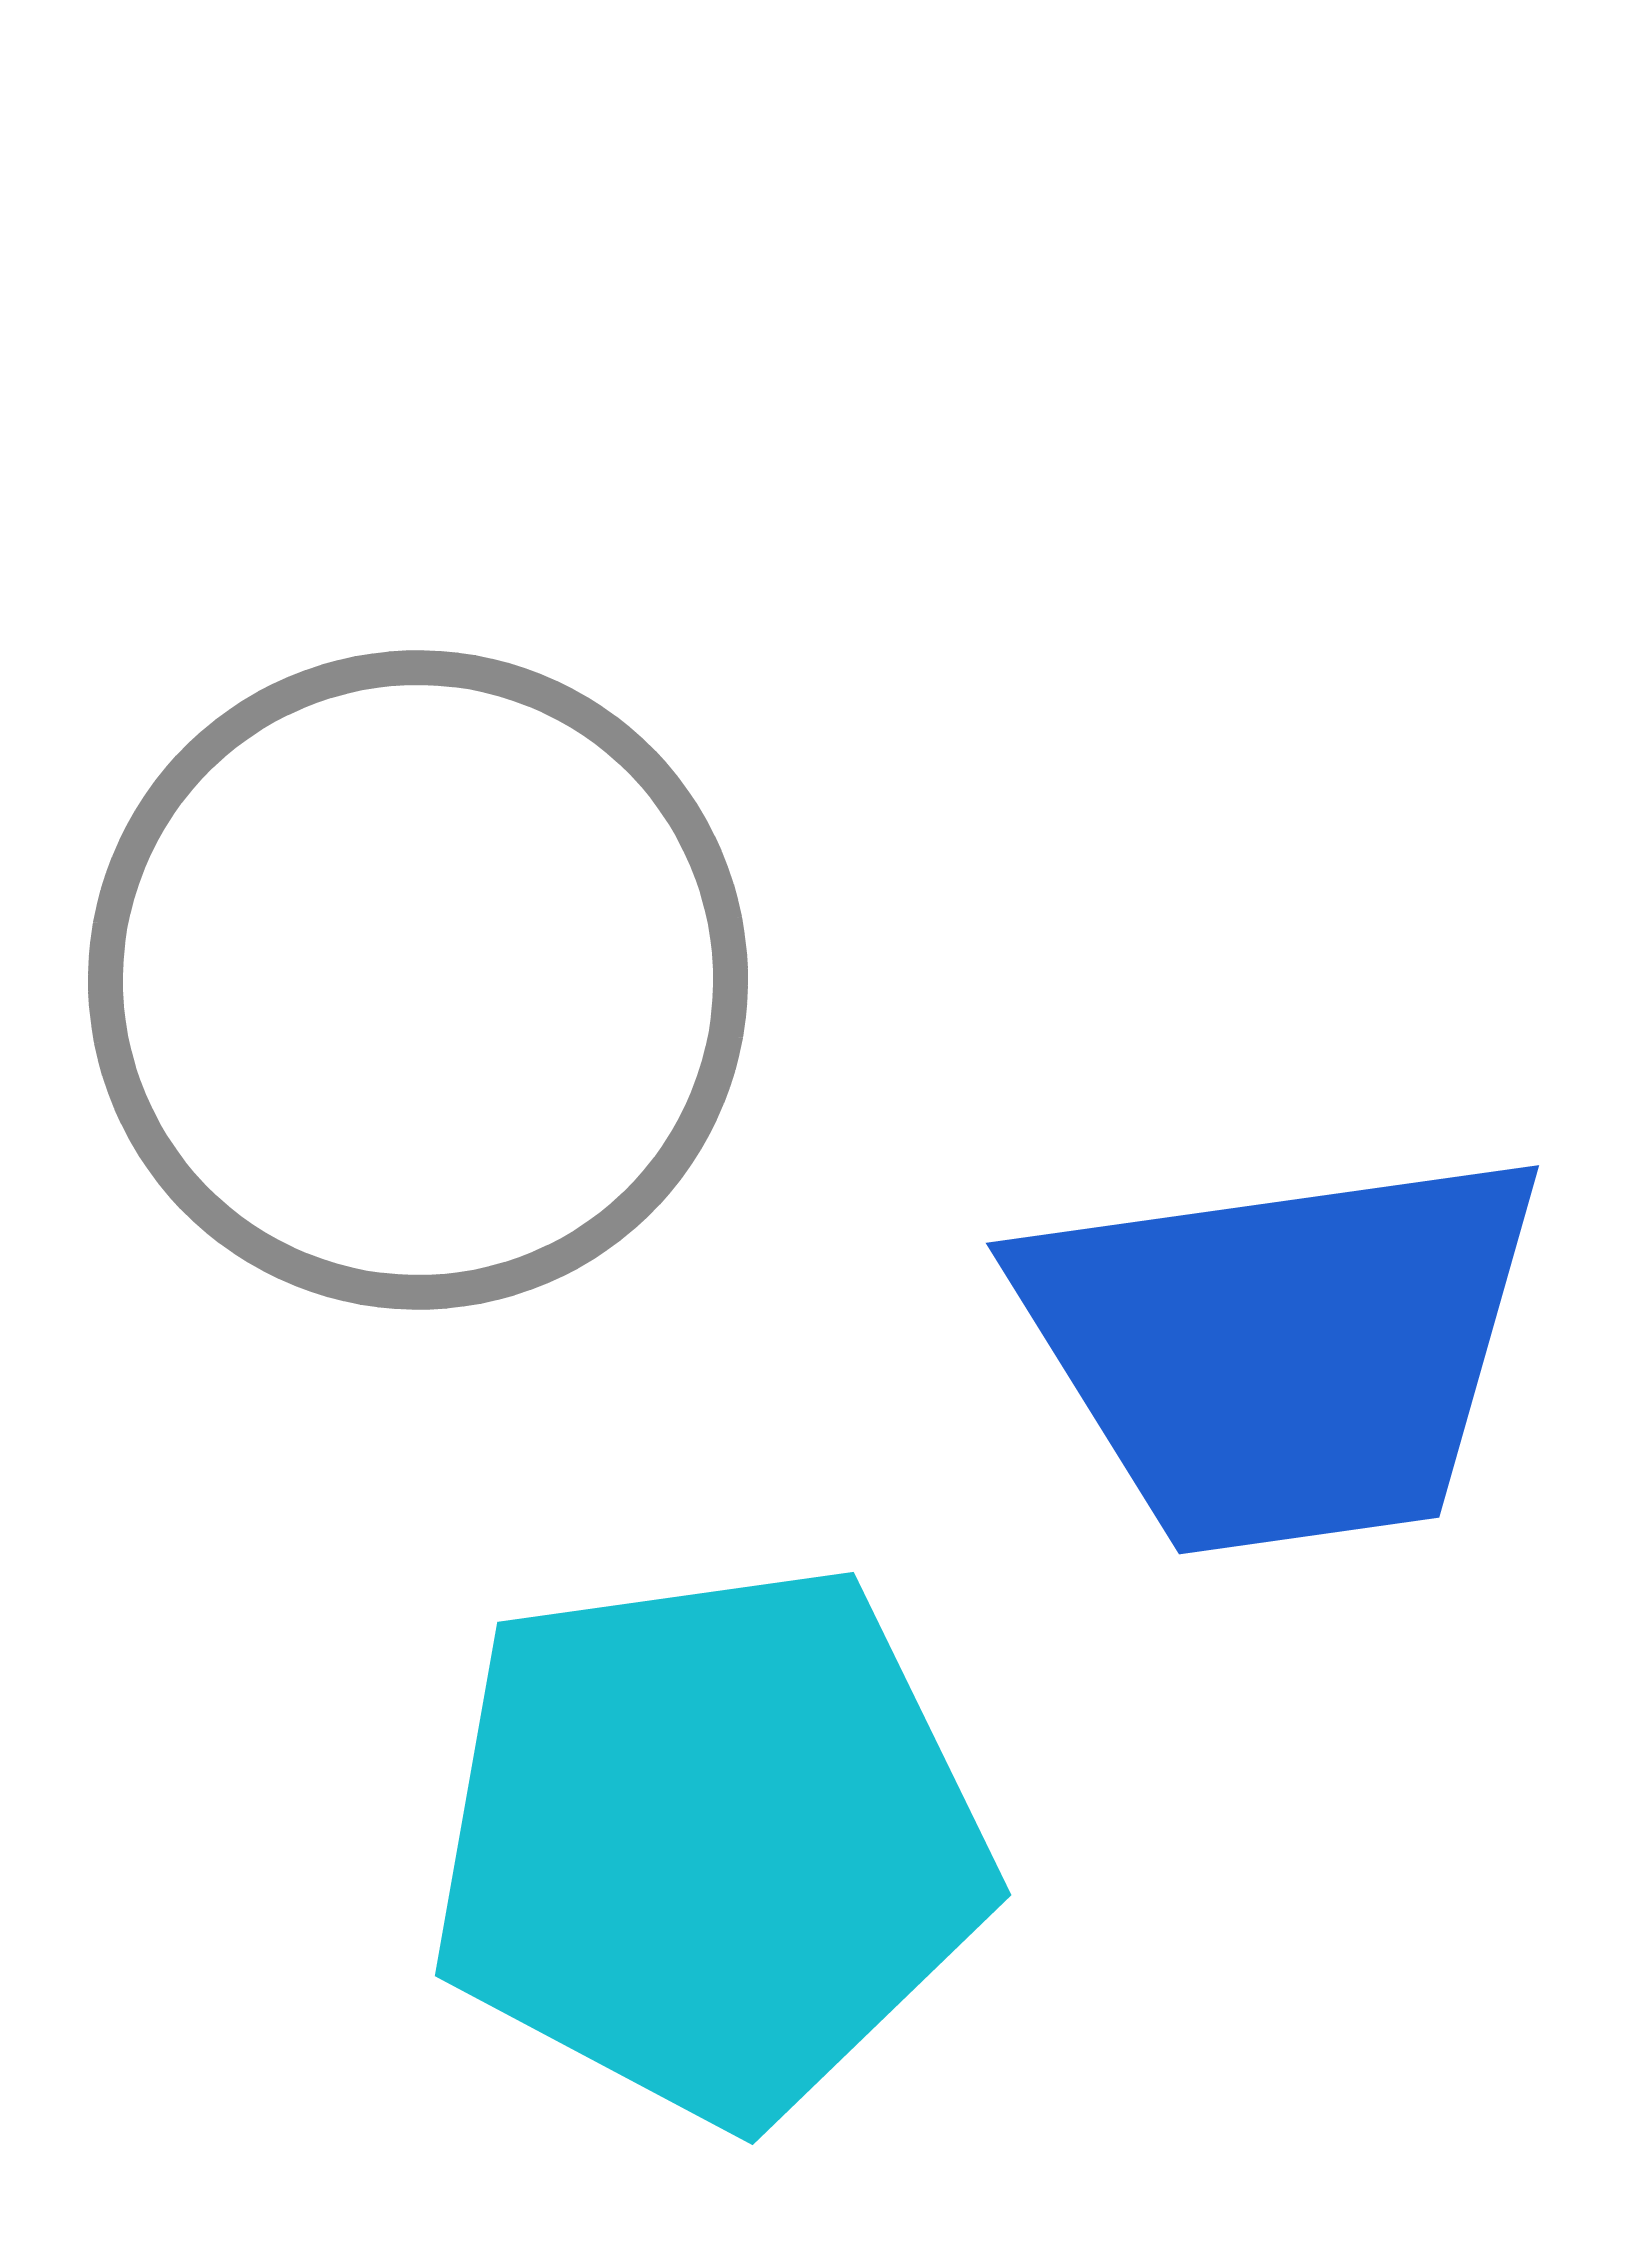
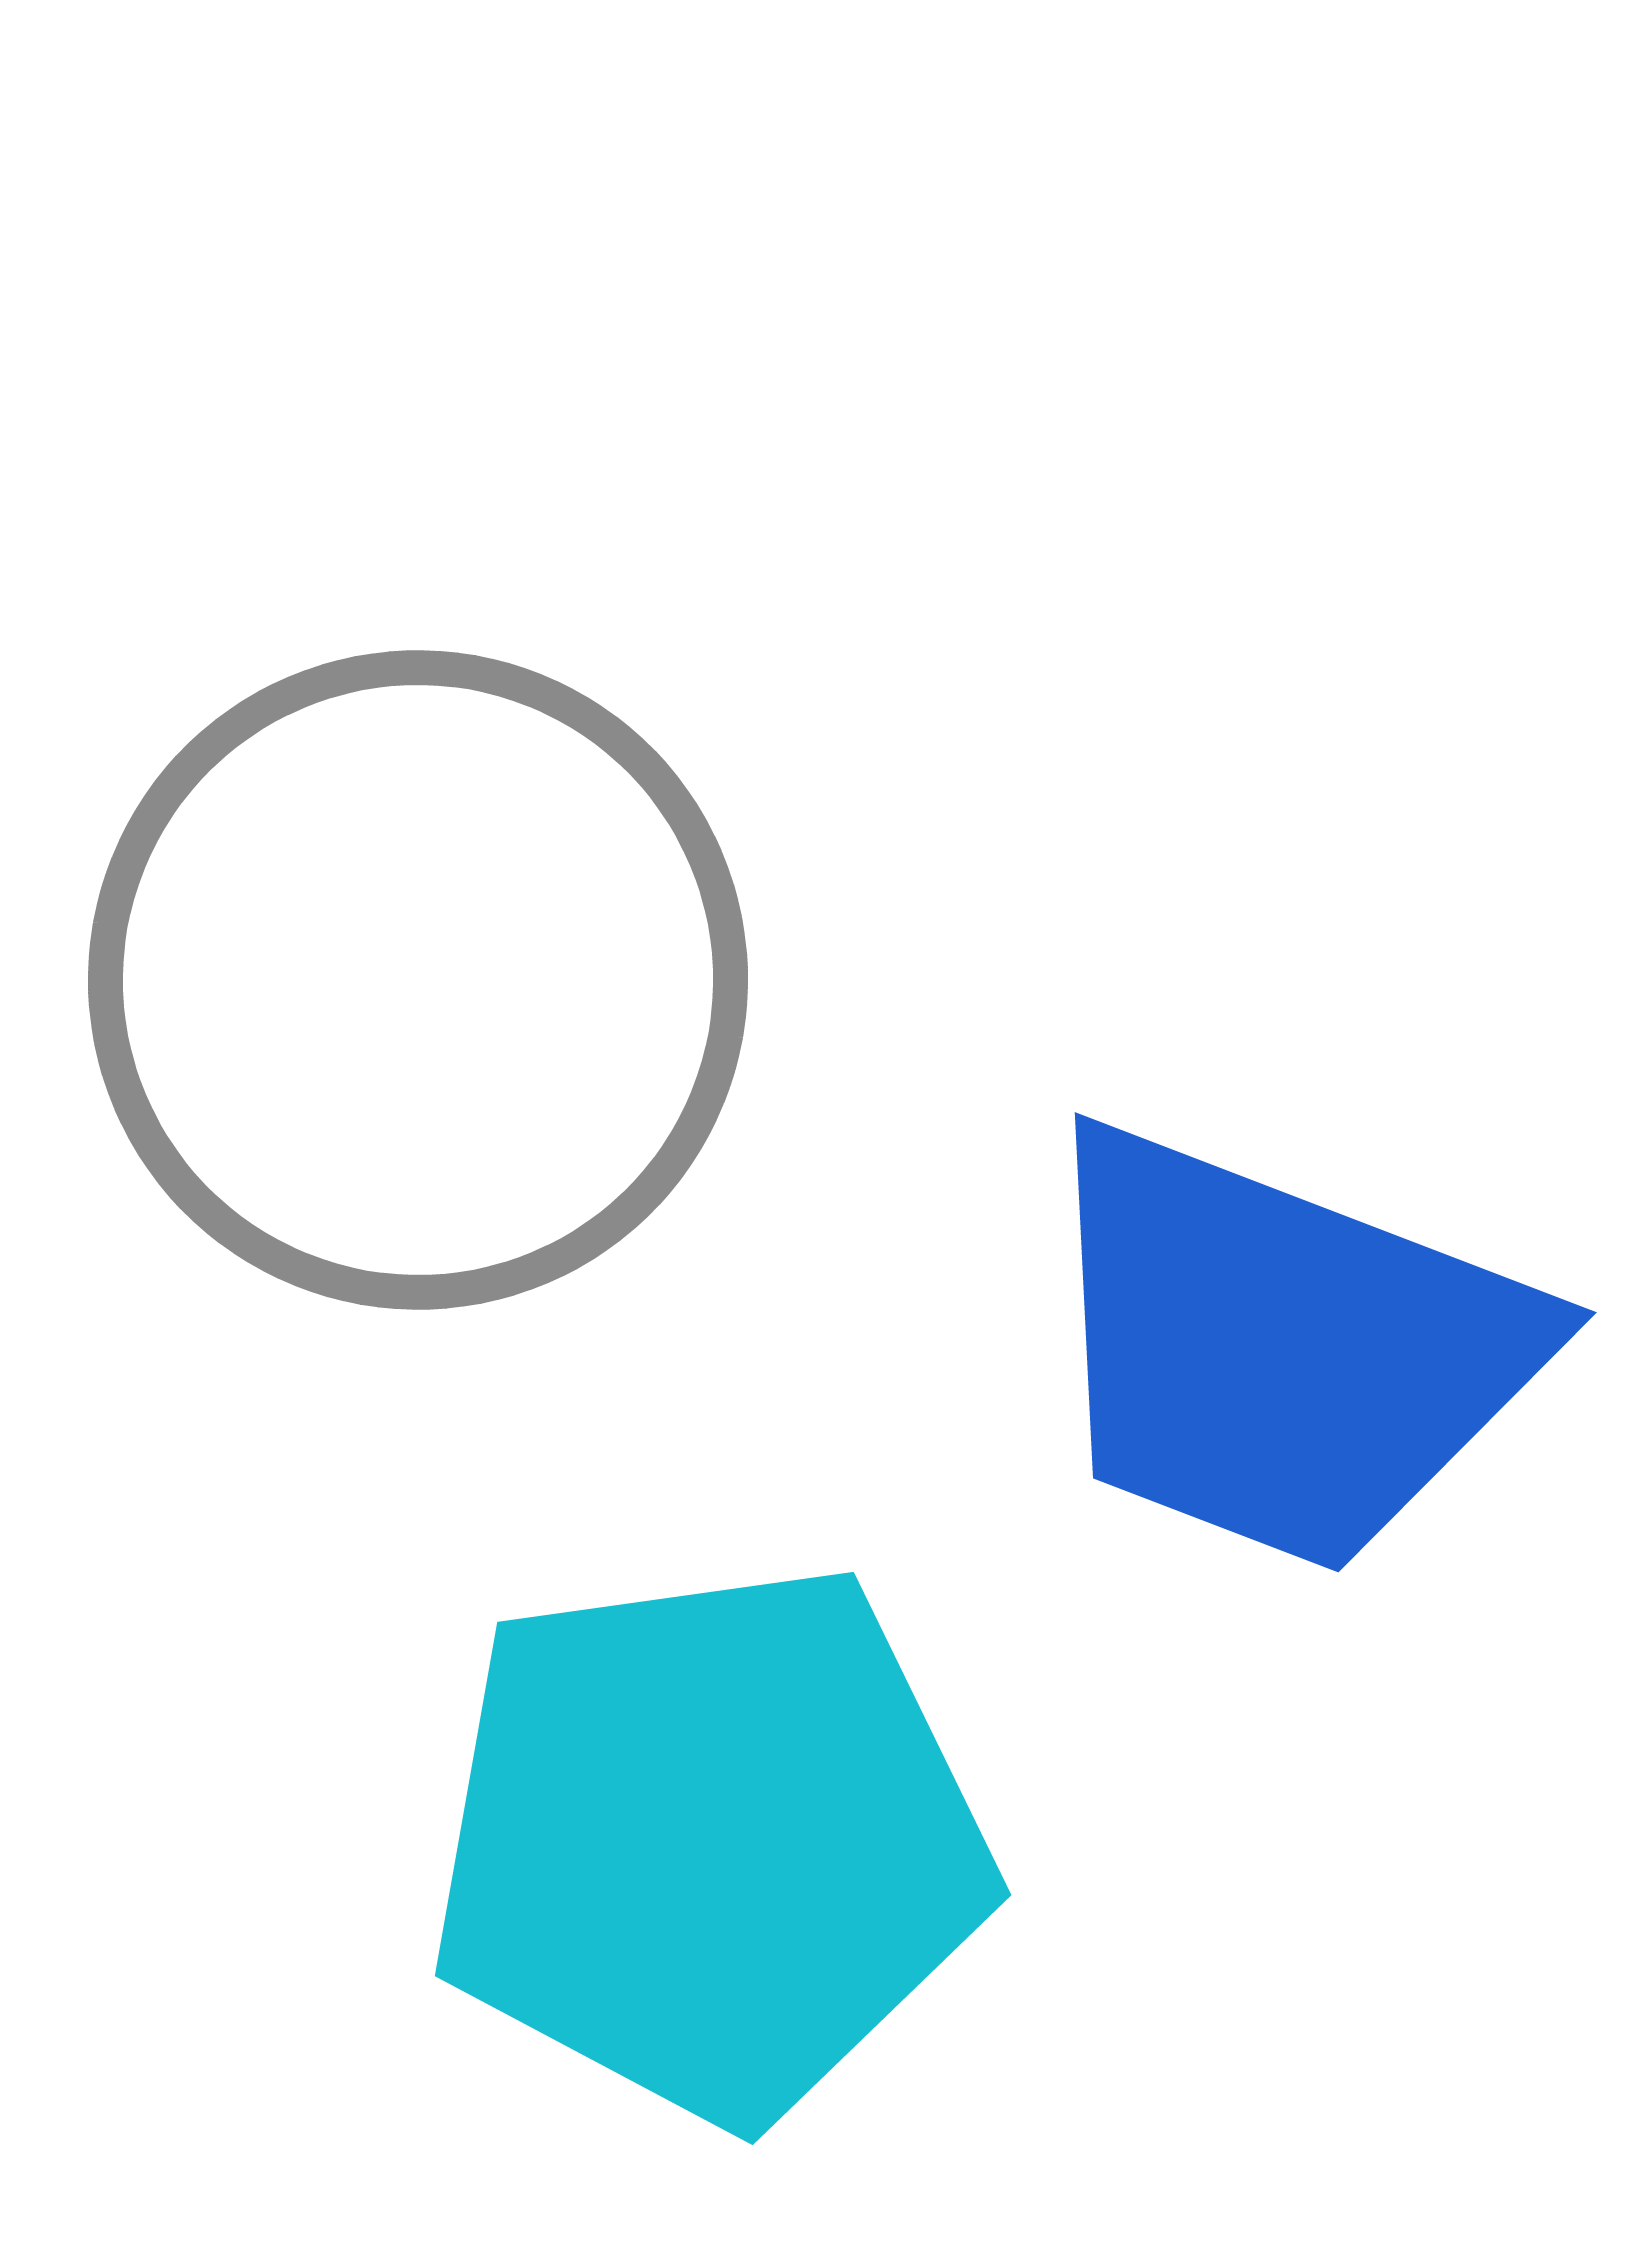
blue trapezoid: rotated 29 degrees clockwise
